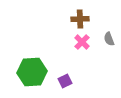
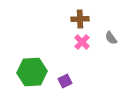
gray semicircle: moved 2 px right, 1 px up; rotated 16 degrees counterclockwise
